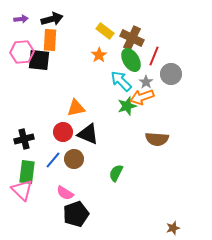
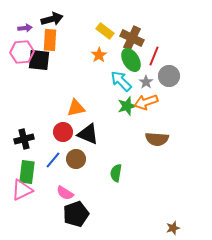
purple arrow: moved 4 px right, 9 px down
gray circle: moved 2 px left, 2 px down
orange arrow: moved 4 px right, 5 px down
brown circle: moved 2 px right
green semicircle: rotated 18 degrees counterclockwise
pink triangle: rotated 50 degrees clockwise
